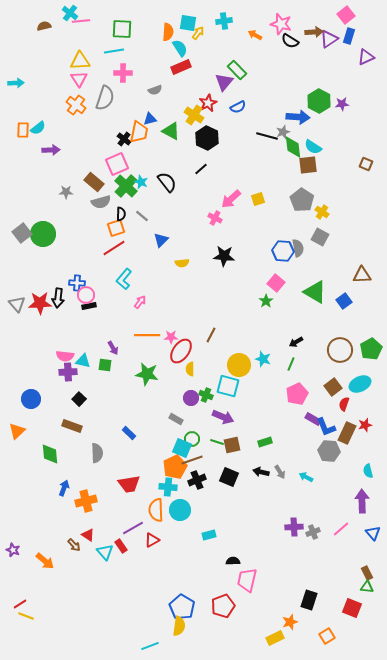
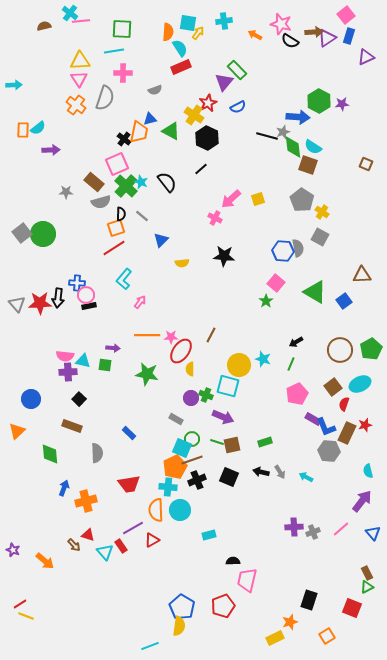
purple triangle at (329, 39): moved 2 px left, 1 px up
cyan arrow at (16, 83): moved 2 px left, 2 px down
brown square at (308, 165): rotated 24 degrees clockwise
purple arrow at (113, 348): rotated 56 degrees counterclockwise
purple arrow at (362, 501): rotated 40 degrees clockwise
red triangle at (88, 535): rotated 16 degrees counterclockwise
green triangle at (367, 587): rotated 32 degrees counterclockwise
